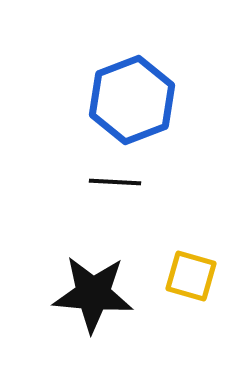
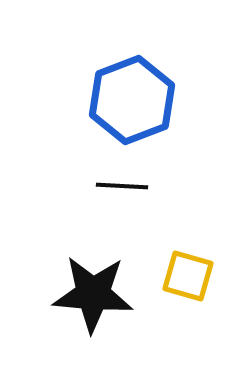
black line: moved 7 px right, 4 px down
yellow square: moved 3 px left
